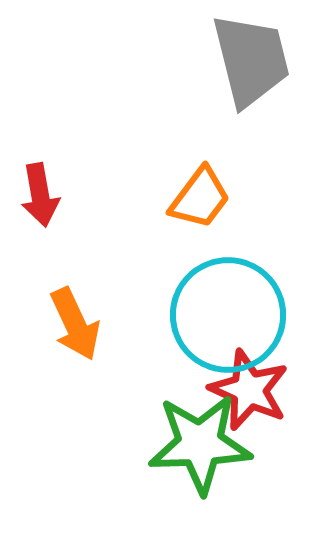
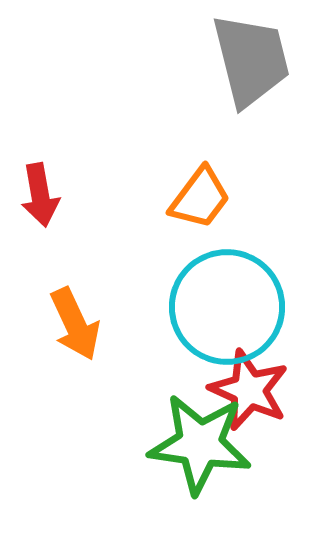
cyan circle: moved 1 px left, 8 px up
green star: rotated 10 degrees clockwise
